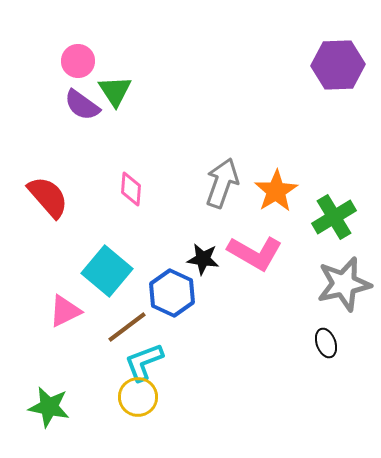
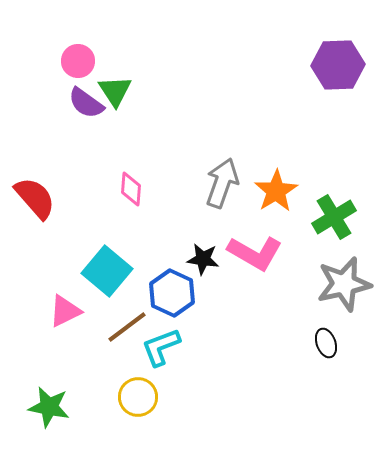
purple semicircle: moved 4 px right, 2 px up
red semicircle: moved 13 px left, 1 px down
cyan L-shape: moved 17 px right, 15 px up
